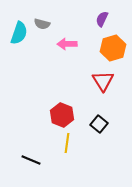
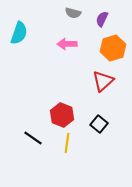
gray semicircle: moved 31 px right, 11 px up
red triangle: rotated 20 degrees clockwise
black line: moved 2 px right, 22 px up; rotated 12 degrees clockwise
